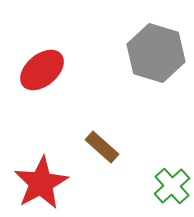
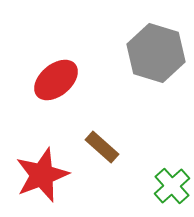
red ellipse: moved 14 px right, 10 px down
red star: moved 1 px right, 8 px up; rotated 8 degrees clockwise
